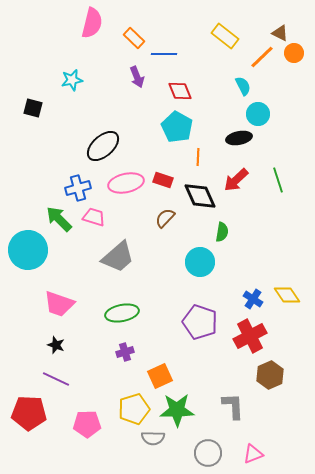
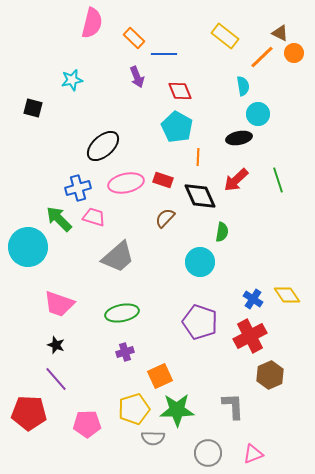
cyan semicircle at (243, 86): rotated 18 degrees clockwise
cyan circle at (28, 250): moved 3 px up
purple line at (56, 379): rotated 24 degrees clockwise
